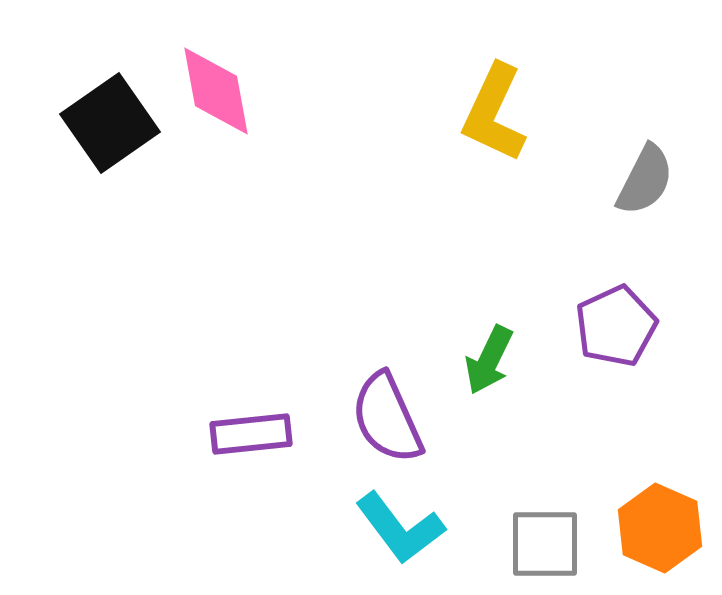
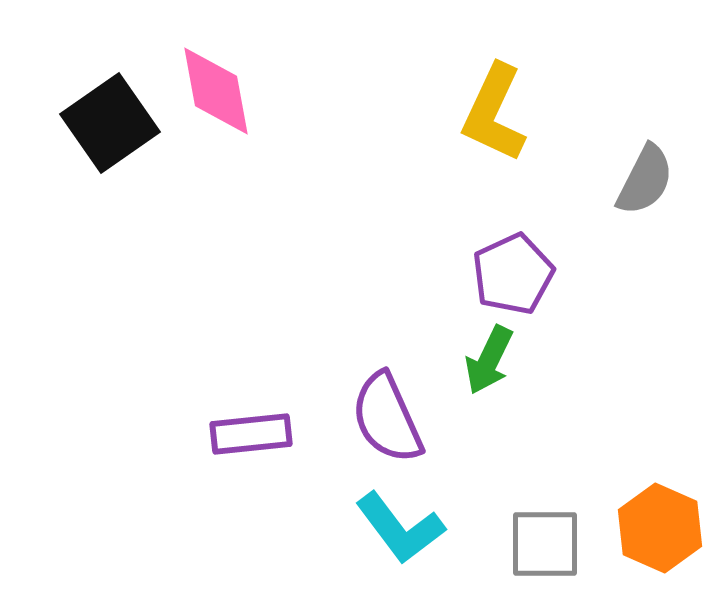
purple pentagon: moved 103 px left, 52 px up
